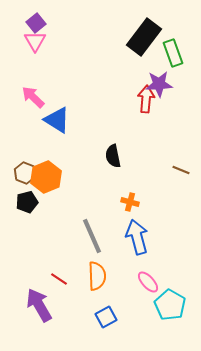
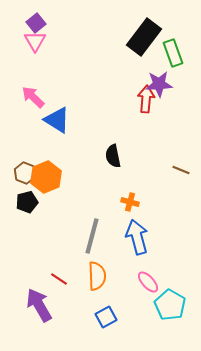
gray line: rotated 39 degrees clockwise
